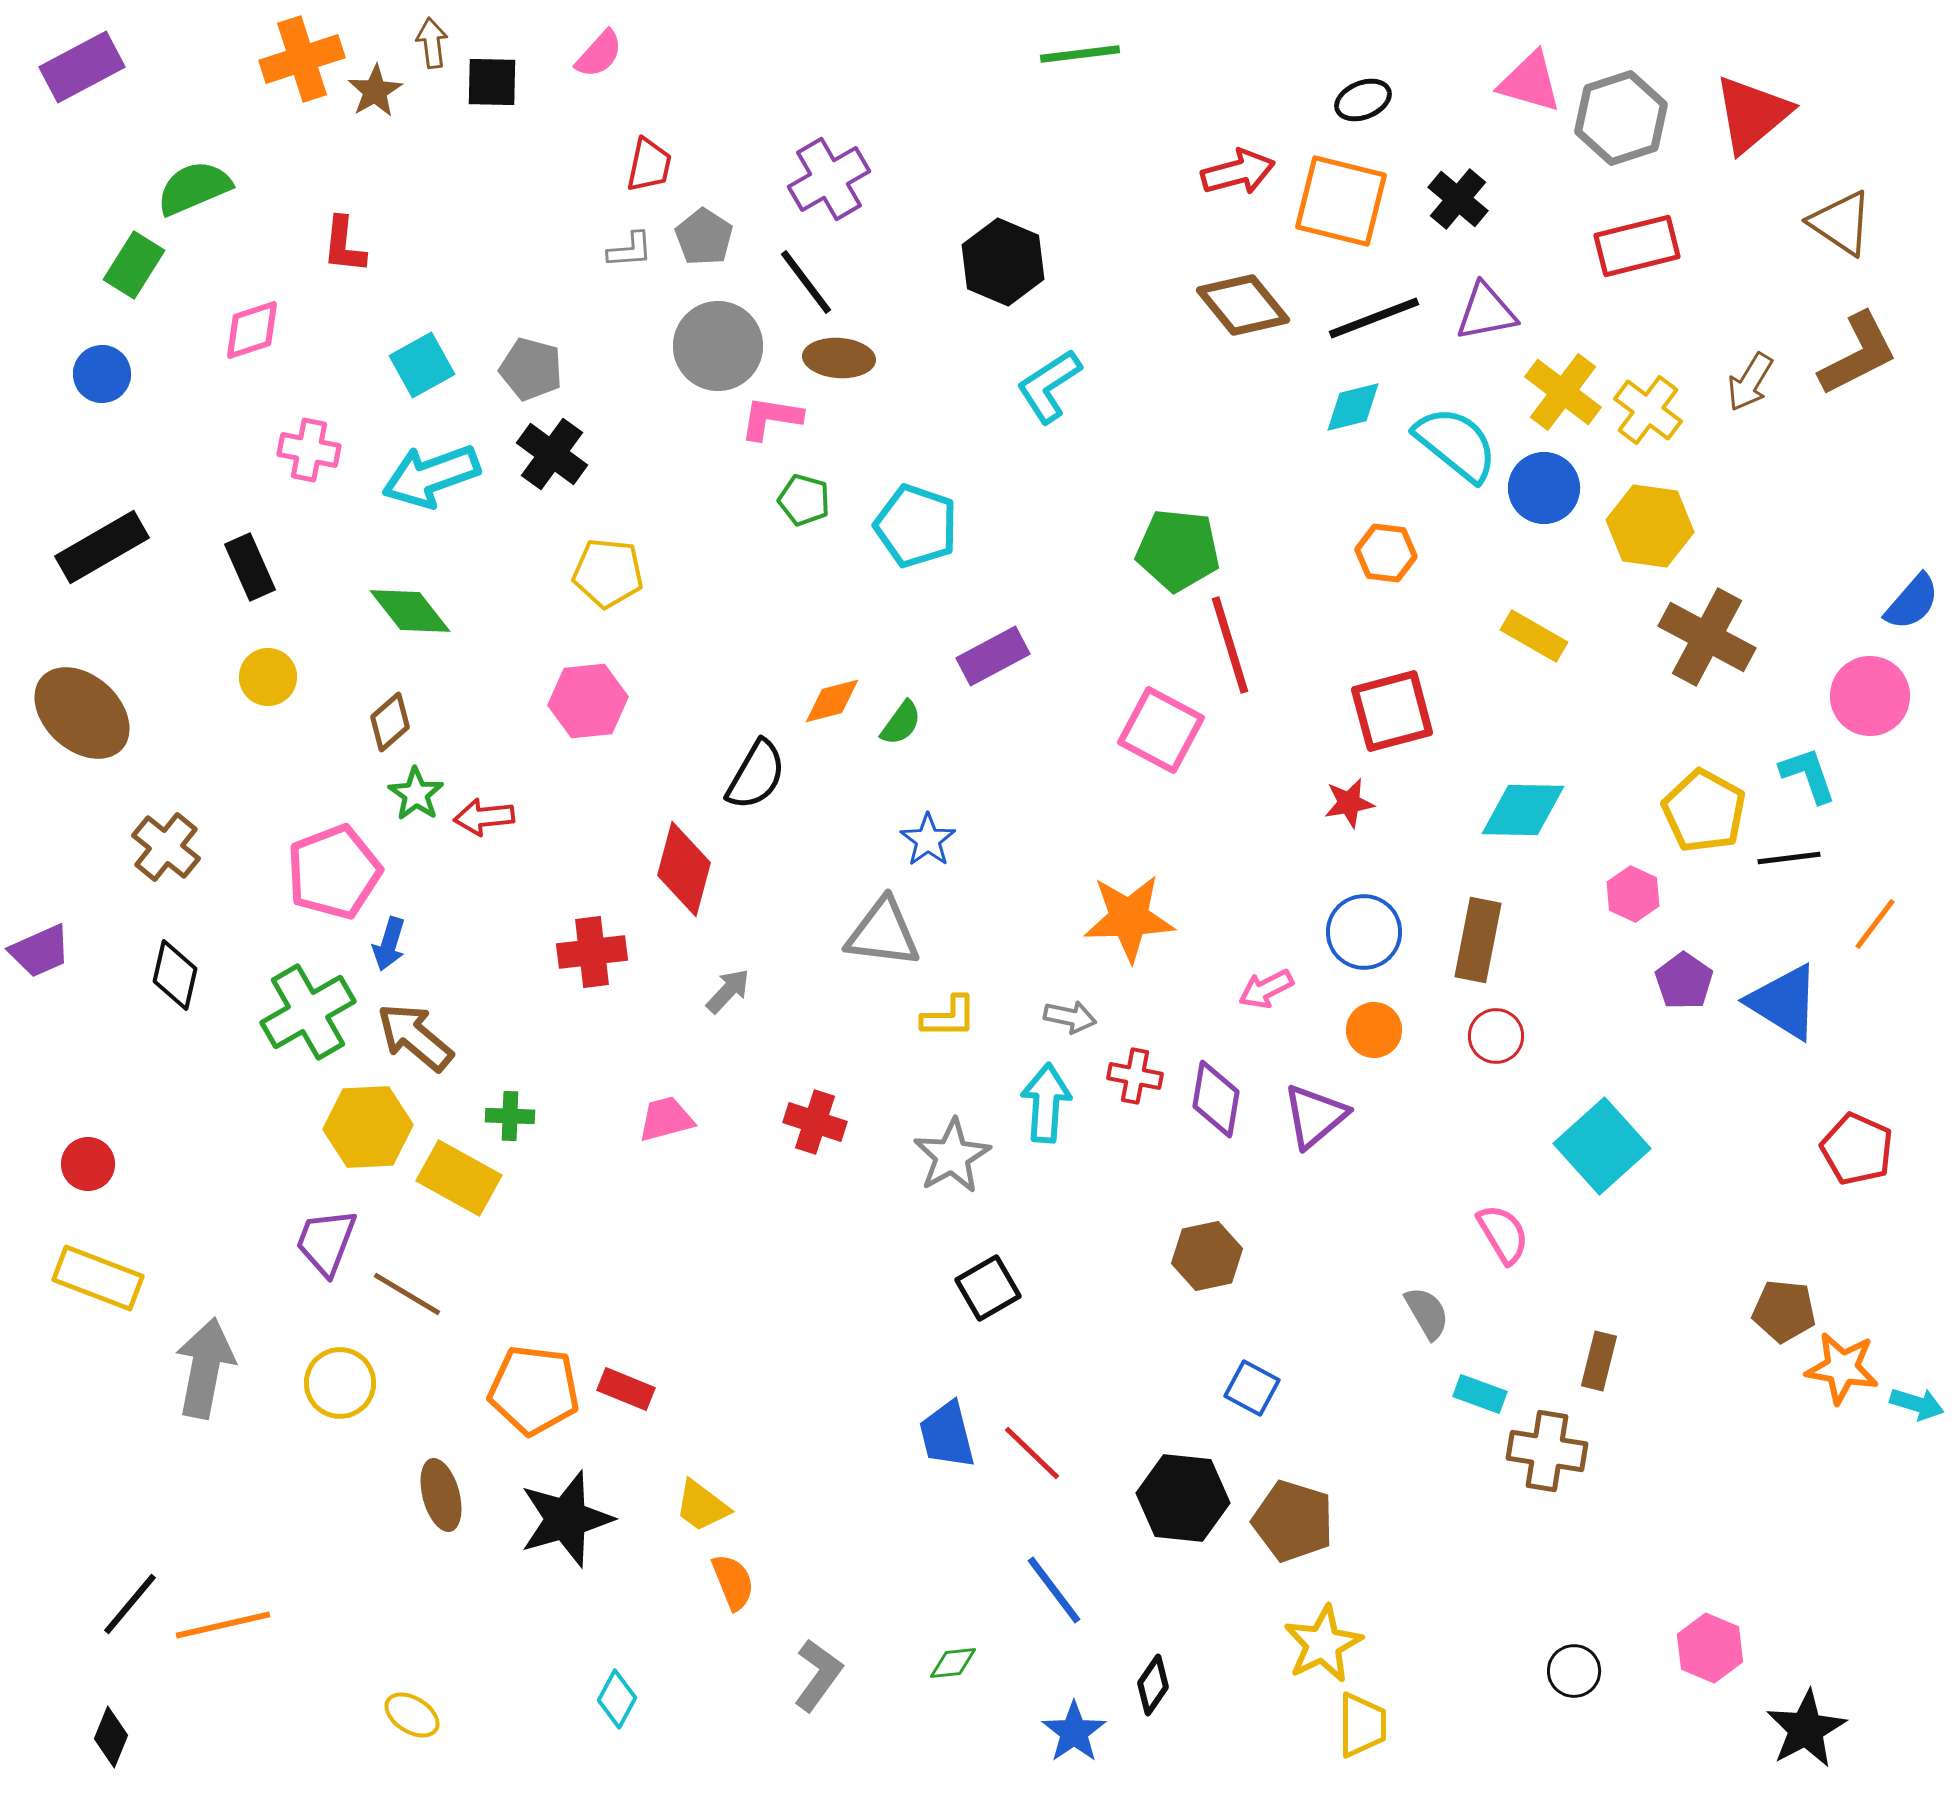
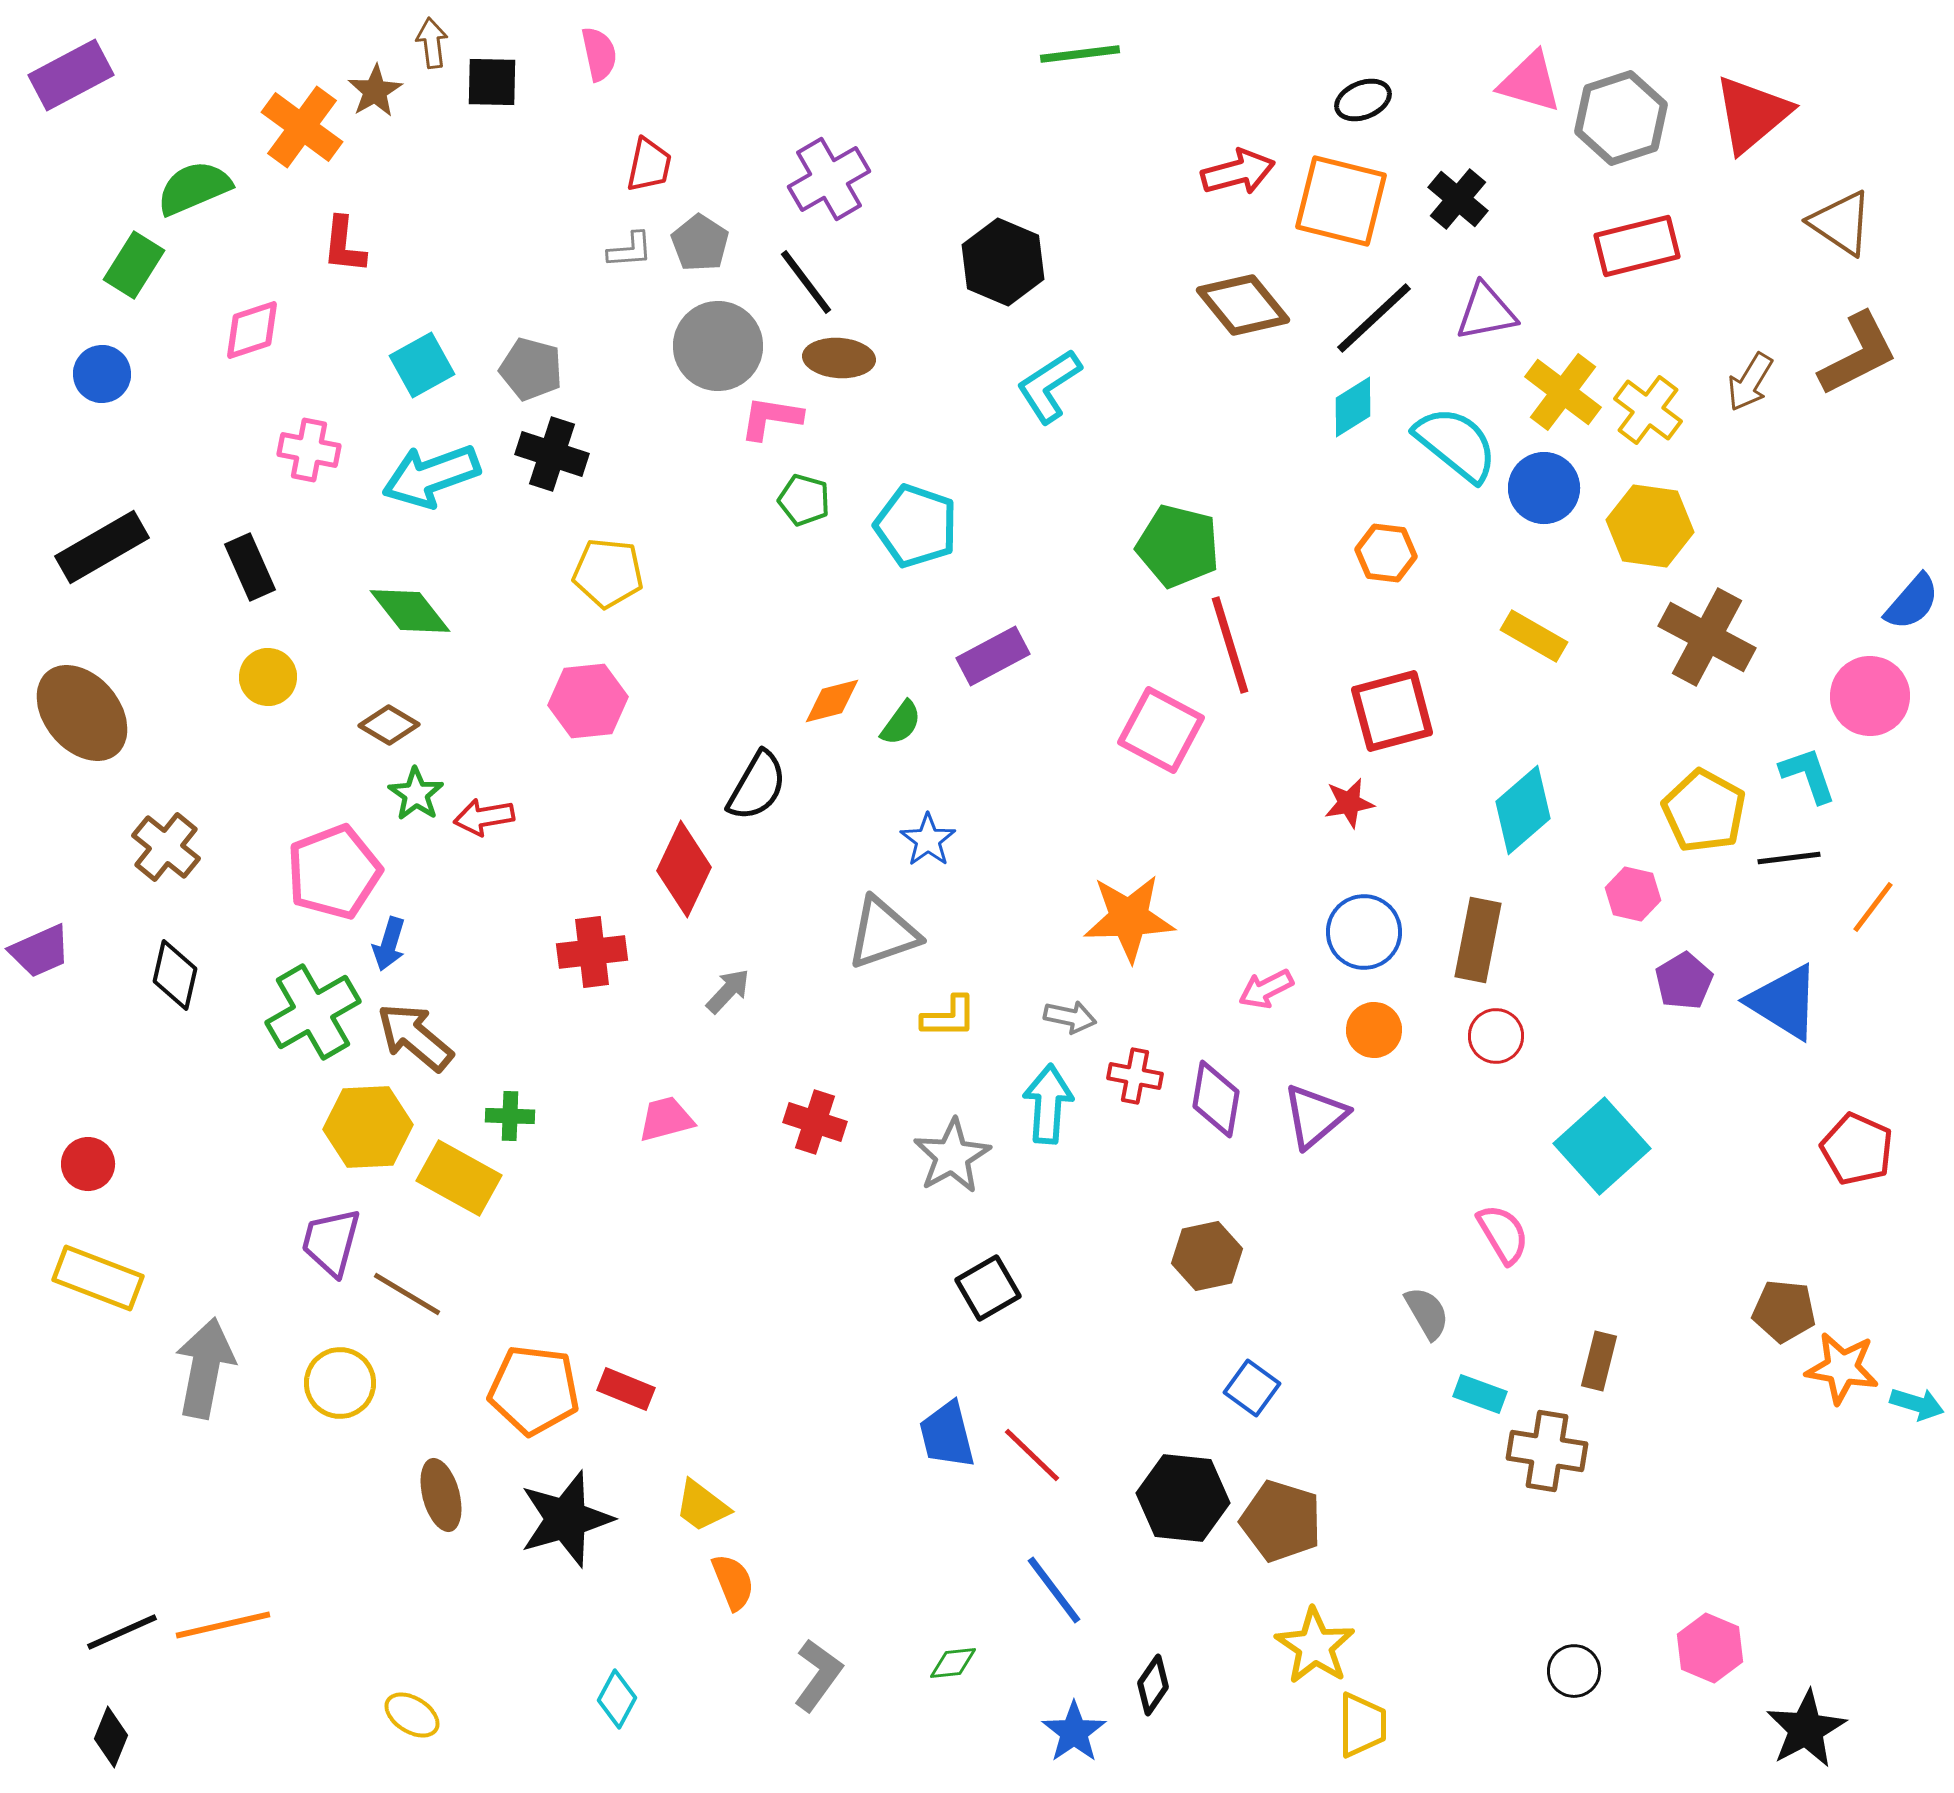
pink semicircle at (599, 54): rotated 54 degrees counterclockwise
orange cross at (302, 59): moved 68 px down; rotated 36 degrees counterclockwise
purple rectangle at (82, 67): moved 11 px left, 8 px down
gray pentagon at (704, 237): moved 4 px left, 6 px down
black line at (1374, 318): rotated 22 degrees counterclockwise
cyan diamond at (1353, 407): rotated 18 degrees counterclockwise
black cross at (552, 454): rotated 18 degrees counterclockwise
green pentagon at (1178, 550): moved 4 px up; rotated 8 degrees clockwise
brown ellipse at (82, 713): rotated 8 degrees clockwise
brown diamond at (390, 722): moved 1 px left, 3 px down; rotated 72 degrees clockwise
black semicircle at (756, 775): moved 1 px right, 11 px down
cyan diamond at (1523, 810): rotated 42 degrees counterclockwise
red arrow at (484, 817): rotated 4 degrees counterclockwise
red diamond at (684, 869): rotated 10 degrees clockwise
pink hexagon at (1633, 894): rotated 12 degrees counterclockwise
orange line at (1875, 924): moved 2 px left, 17 px up
gray triangle at (883, 933): rotated 26 degrees counterclockwise
purple pentagon at (1684, 981): rotated 6 degrees clockwise
green cross at (308, 1012): moved 5 px right
cyan arrow at (1046, 1103): moved 2 px right, 1 px down
purple trapezoid at (326, 1242): moved 5 px right; rotated 6 degrees counterclockwise
blue square at (1252, 1388): rotated 8 degrees clockwise
red line at (1032, 1453): moved 2 px down
brown pentagon at (1293, 1521): moved 12 px left
black line at (130, 1604): moved 8 px left, 28 px down; rotated 26 degrees clockwise
yellow star at (1323, 1644): moved 8 px left, 2 px down; rotated 12 degrees counterclockwise
